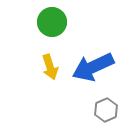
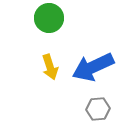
green circle: moved 3 px left, 4 px up
gray hexagon: moved 8 px left, 1 px up; rotated 20 degrees clockwise
